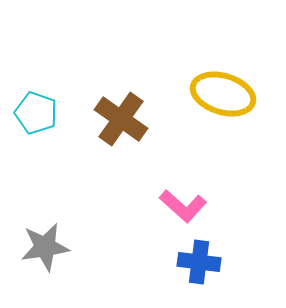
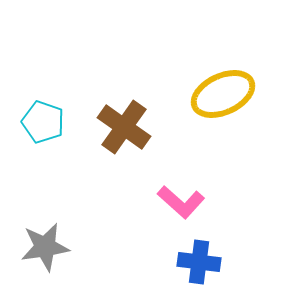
yellow ellipse: rotated 42 degrees counterclockwise
cyan pentagon: moved 7 px right, 9 px down
brown cross: moved 3 px right, 8 px down
pink L-shape: moved 2 px left, 4 px up
